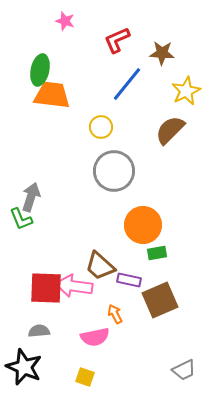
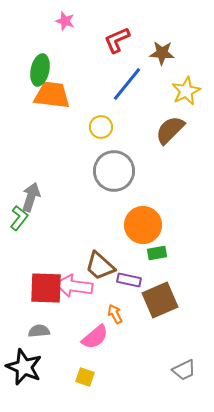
green L-shape: moved 2 px left, 1 px up; rotated 120 degrees counterclockwise
pink semicircle: rotated 28 degrees counterclockwise
